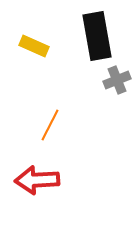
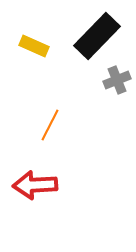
black rectangle: rotated 54 degrees clockwise
red arrow: moved 2 px left, 5 px down
